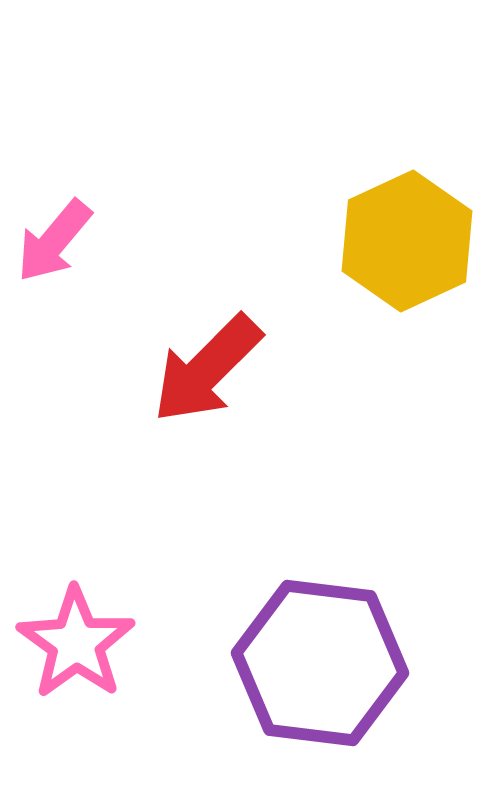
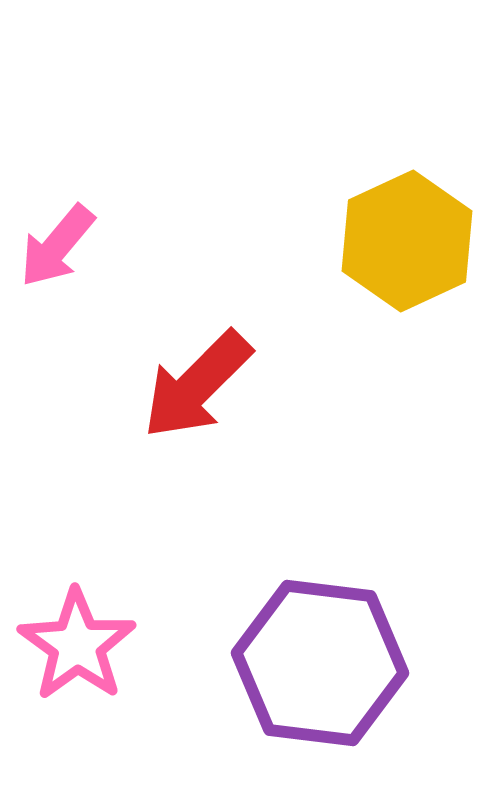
pink arrow: moved 3 px right, 5 px down
red arrow: moved 10 px left, 16 px down
pink star: moved 1 px right, 2 px down
